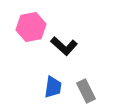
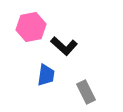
blue trapezoid: moved 7 px left, 12 px up
gray rectangle: moved 1 px down
